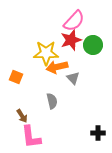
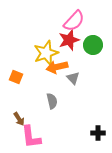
red star: moved 2 px left
yellow star: rotated 20 degrees counterclockwise
brown arrow: moved 3 px left, 3 px down
